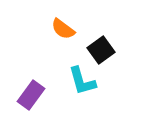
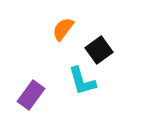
orange semicircle: rotated 90 degrees clockwise
black square: moved 2 px left
